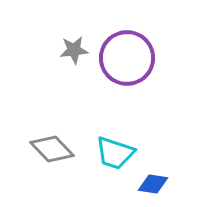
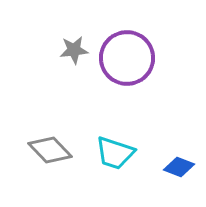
gray diamond: moved 2 px left, 1 px down
blue diamond: moved 26 px right, 17 px up; rotated 12 degrees clockwise
